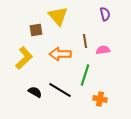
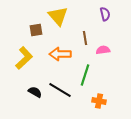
brown line: moved 3 px up
orange cross: moved 1 px left, 2 px down
